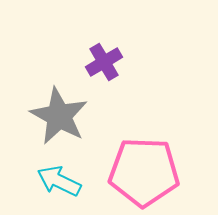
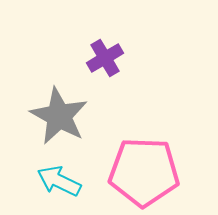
purple cross: moved 1 px right, 4 px up
